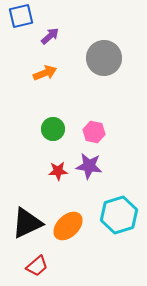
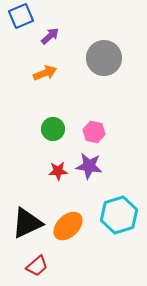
blue square: rotated 10 degrees counterclockwise
